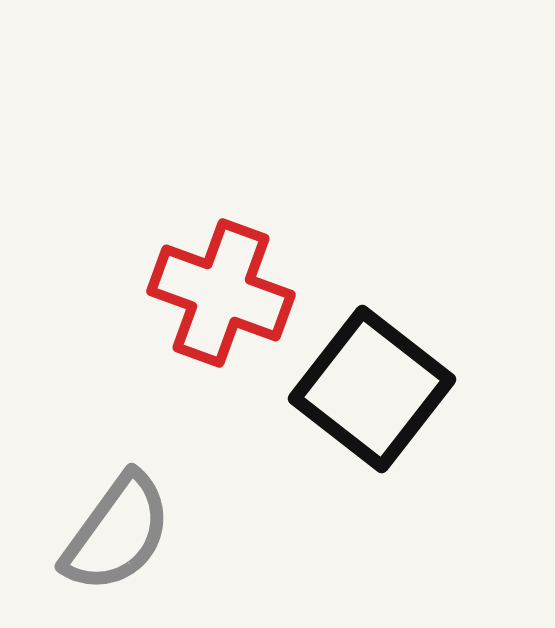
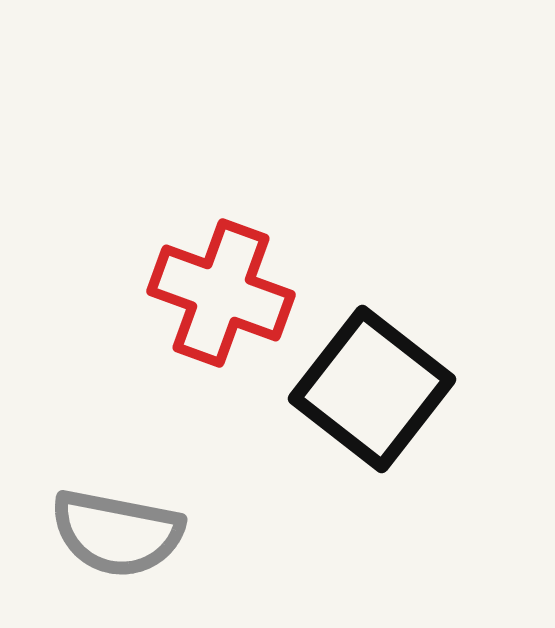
gray semicircle: rotated 65 degrees clockwise
